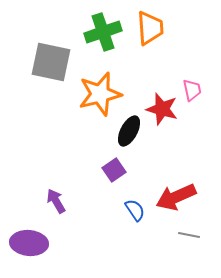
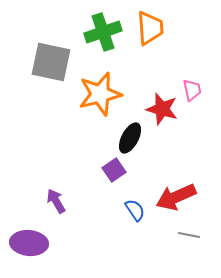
black ellipse: moved 1 px right, 7 px down
